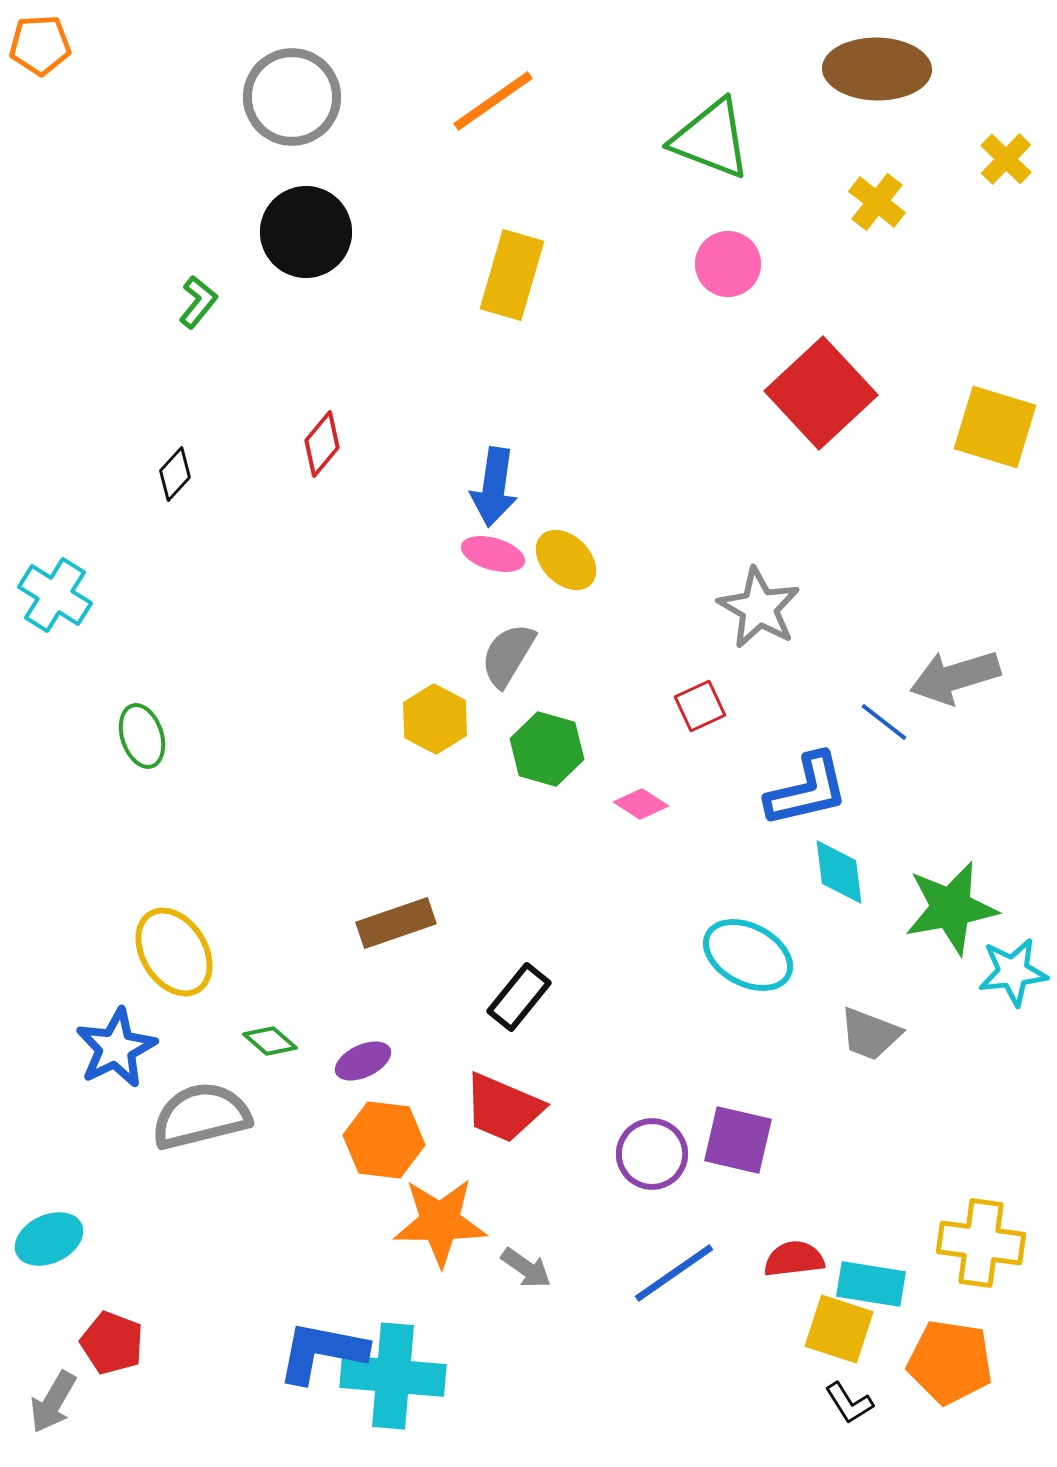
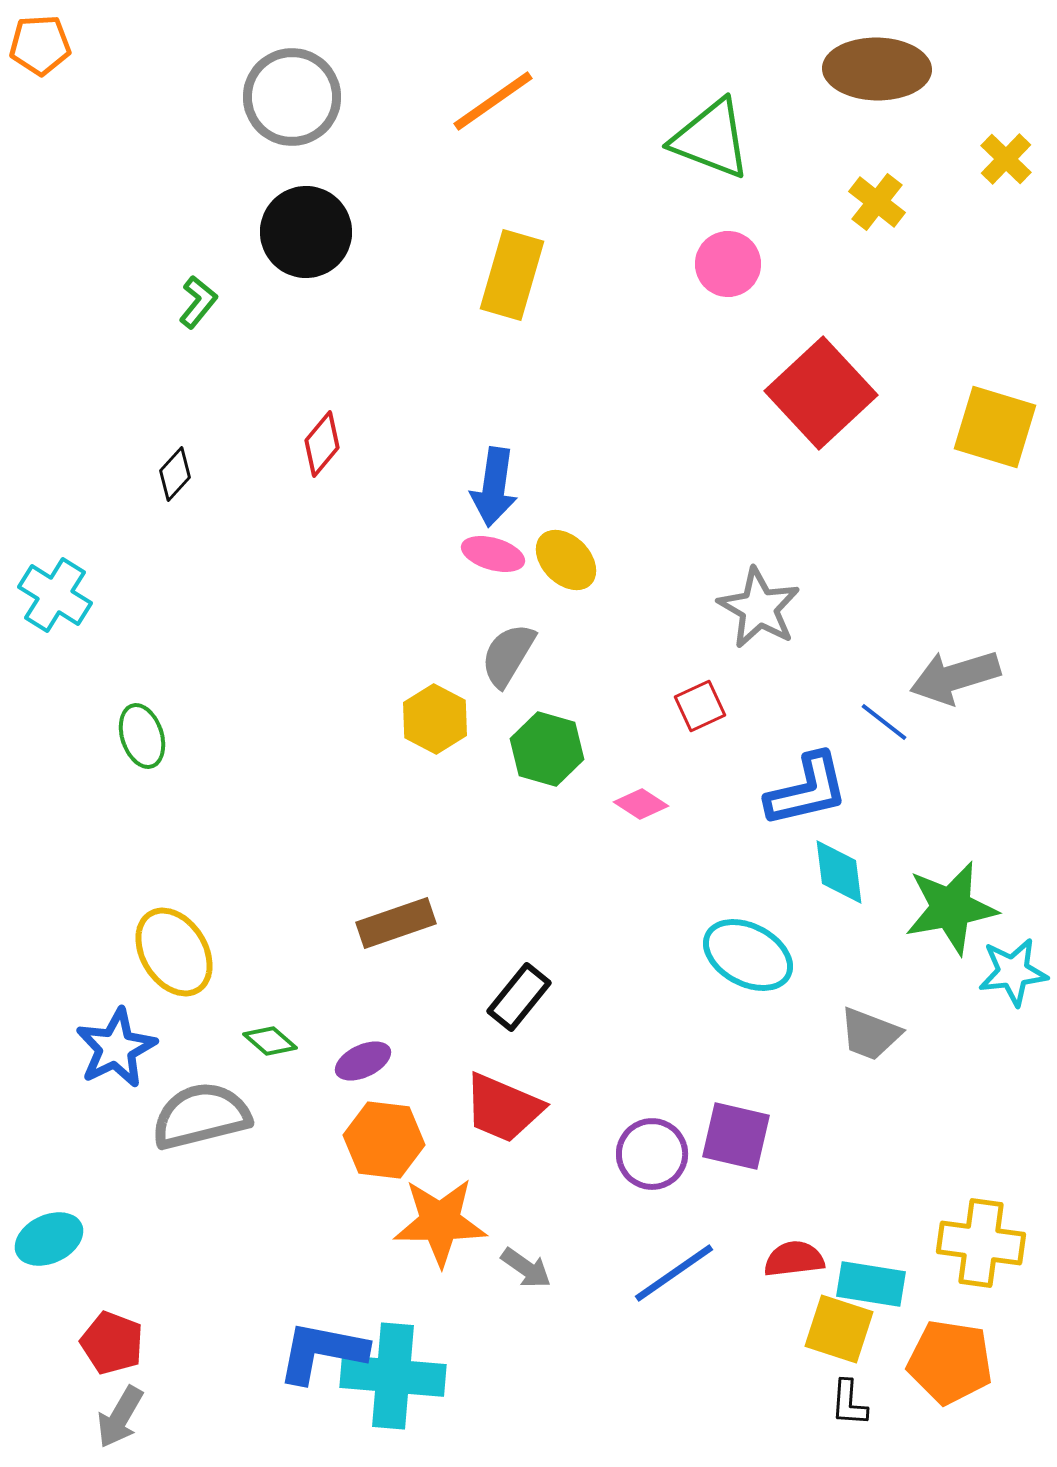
purple square at (738, 1140): moved 2 px left, 4 px up
gray arrow at (53, 1402): moved 67 px right, 15 px down
black L-shape at (849, 1403): rotated 36 degrees clockwise
